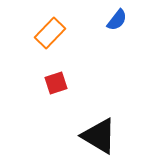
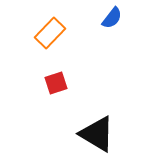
blue semicircle: moved 5 px left, 2 px up
black triangle: moved 2 px left, 2 px up
